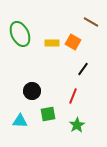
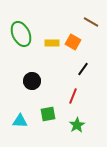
green ellipse: moved 1 px right
black circle: moved 10 px up
